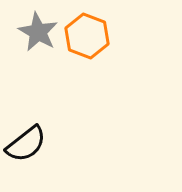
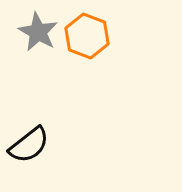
black semicircle: moved 3 px right, 1 px down
